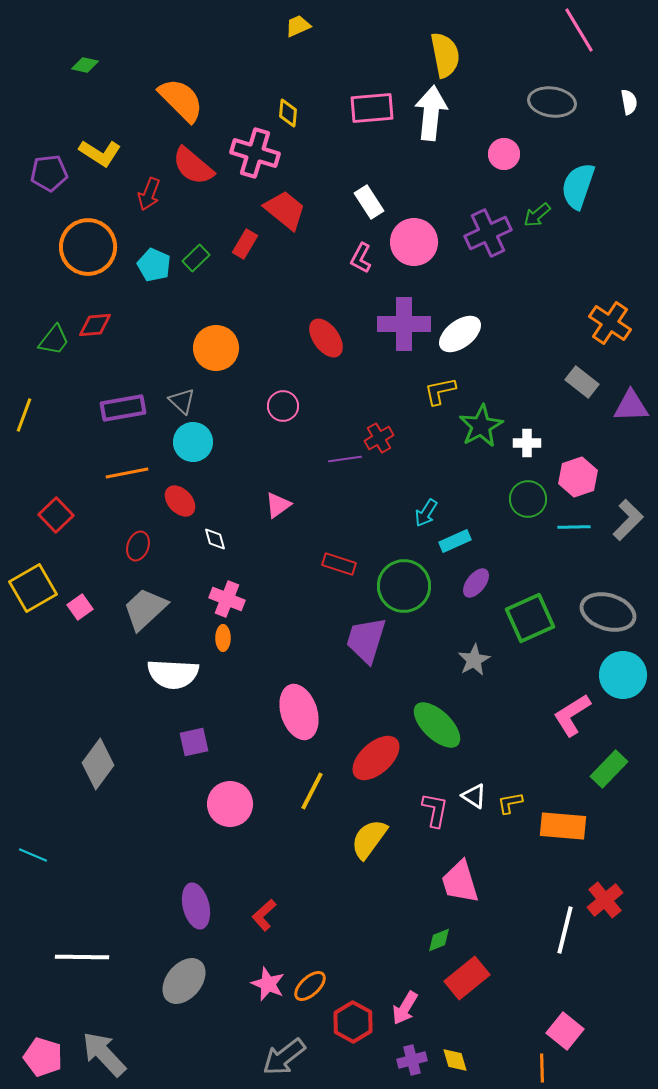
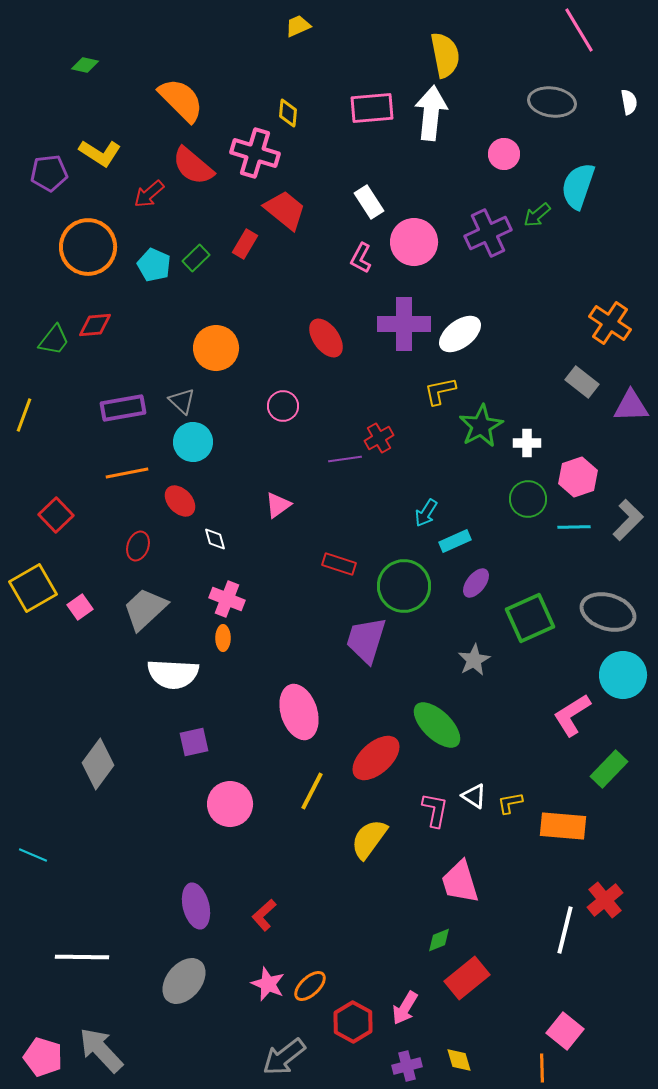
red arrow at (149, 194): rotated 28 degrees clockwise
gray arrow at (104, 1054): moved 3 px left, 4 px up
purple cross at (412, 1060): moved 5 px left, 6 px down
yellow diamond at (455, 1060): moved 4 px right
